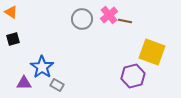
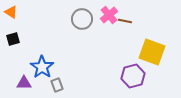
gray rectangle: rotated 40 degrees clockwise
